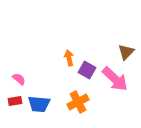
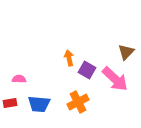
pink semicircle: rotated 40 degrees counterclockwise
red rectangle: moved 5 px left, 2 px down
